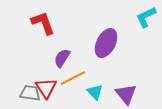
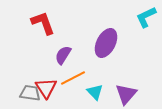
purple semicircle: moved 1 px right, 3 px up
purple triangle: rotated 20 degrees clockwise
